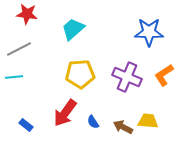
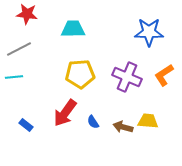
cyan trapezoid: rotated 40 degrees clockwise
brown arrow: rotated 12 degrees counterclockwise
